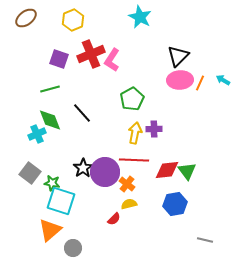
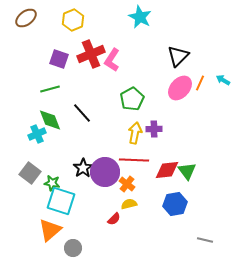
pink ellipse: moved 8 px down; rotated 45 degrees counterclockwise
